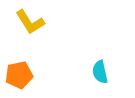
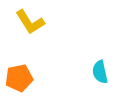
orange pentagon: moved 3 px down
